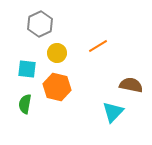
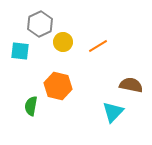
yellow circle: moved 6 px right, 11 px up
cyan square: moved 7 px left, 18 px up
orange hexagon: moved 1 px right, 1 px up
green semicircle: moved 6 px right, 2 px down
